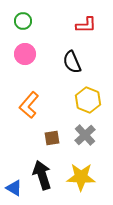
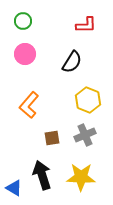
black semicircle: rotated 125 degrees counterclockwise
gray cross: rotated 20 degrees clockwise
